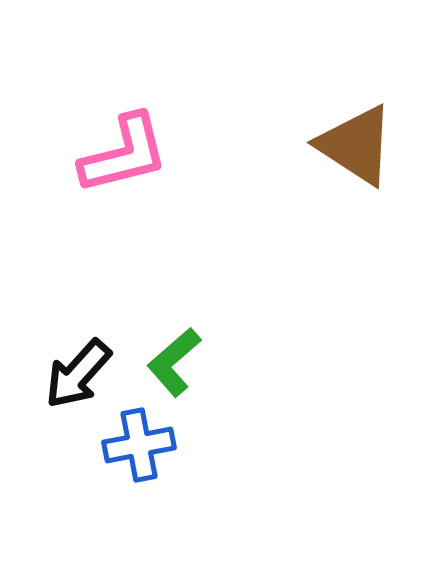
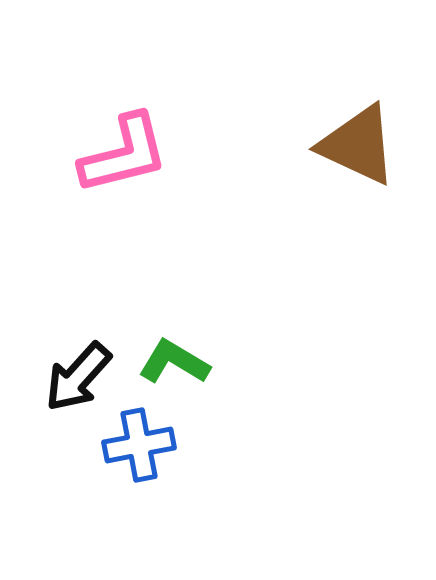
brown triangle: moved 2 px right; rotated 8 degrees counterclockwise
green L-shape: rotated 72 degrees clockwise
black arrow: moved 3 px down
